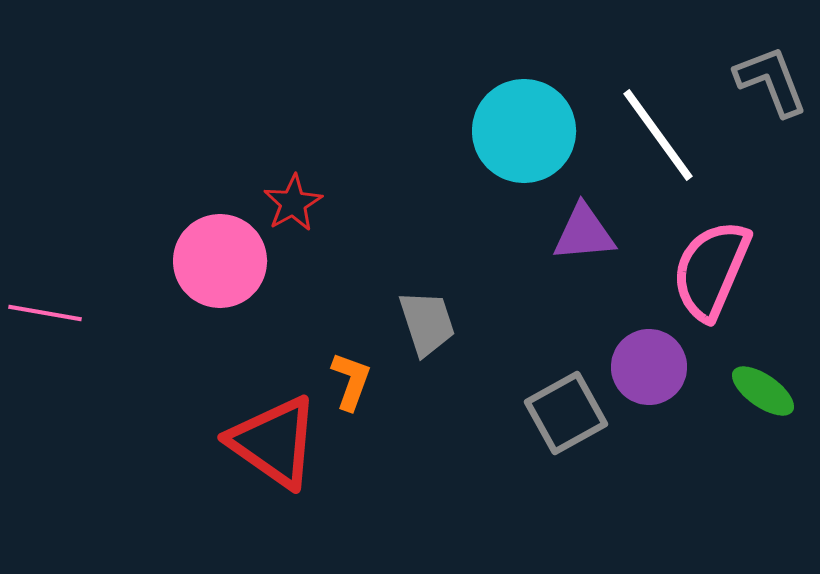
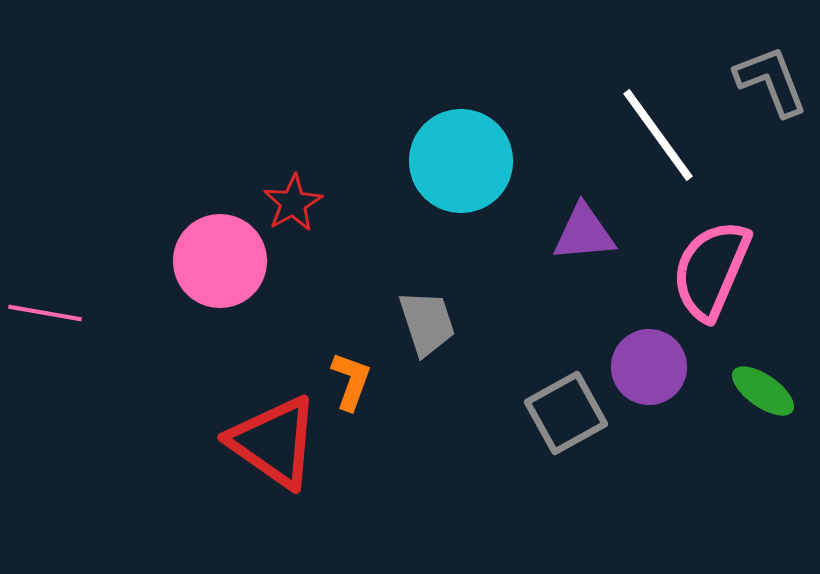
cyan circle: moved 63 px left, 30 px down
